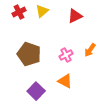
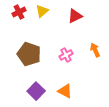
orange arrow: moved 5 px right; rotated 120 degrees clockwise
orange triangle: moved 10 px down
